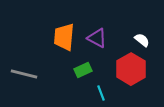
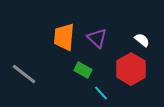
purple triangle: rotated 15 degrees clockwise
green rectangle: rotated 54 degrees clockwise
gray line: rotated 24 degrees clockwise
cyan line: rotated 21 degrees counterclockwise
